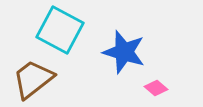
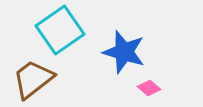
cyan square: rotated 27 degrees clockwise
pink diamond: moved 7 px left
